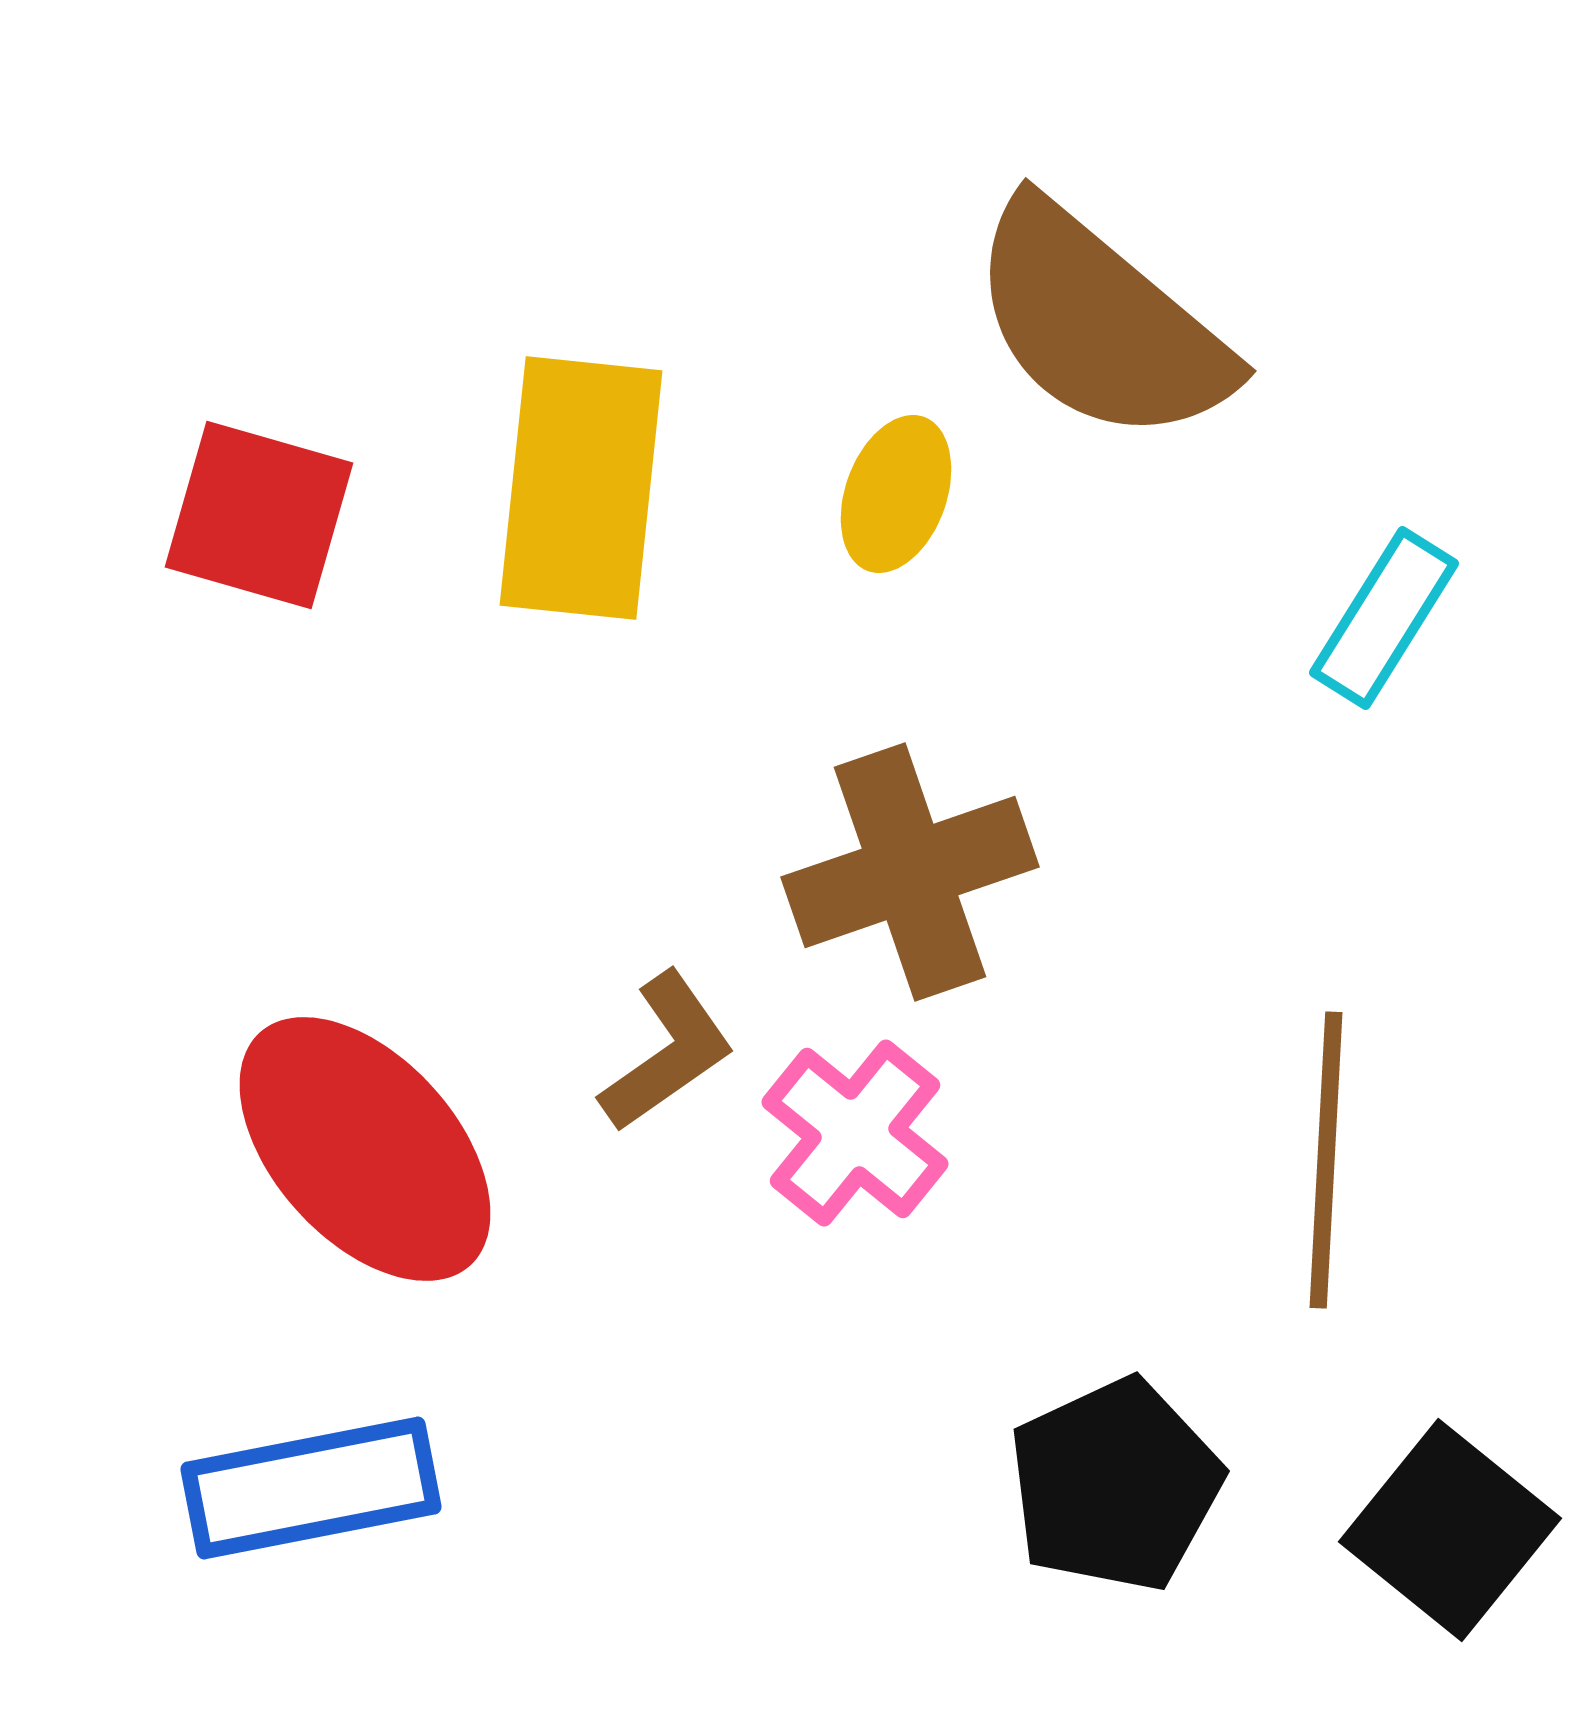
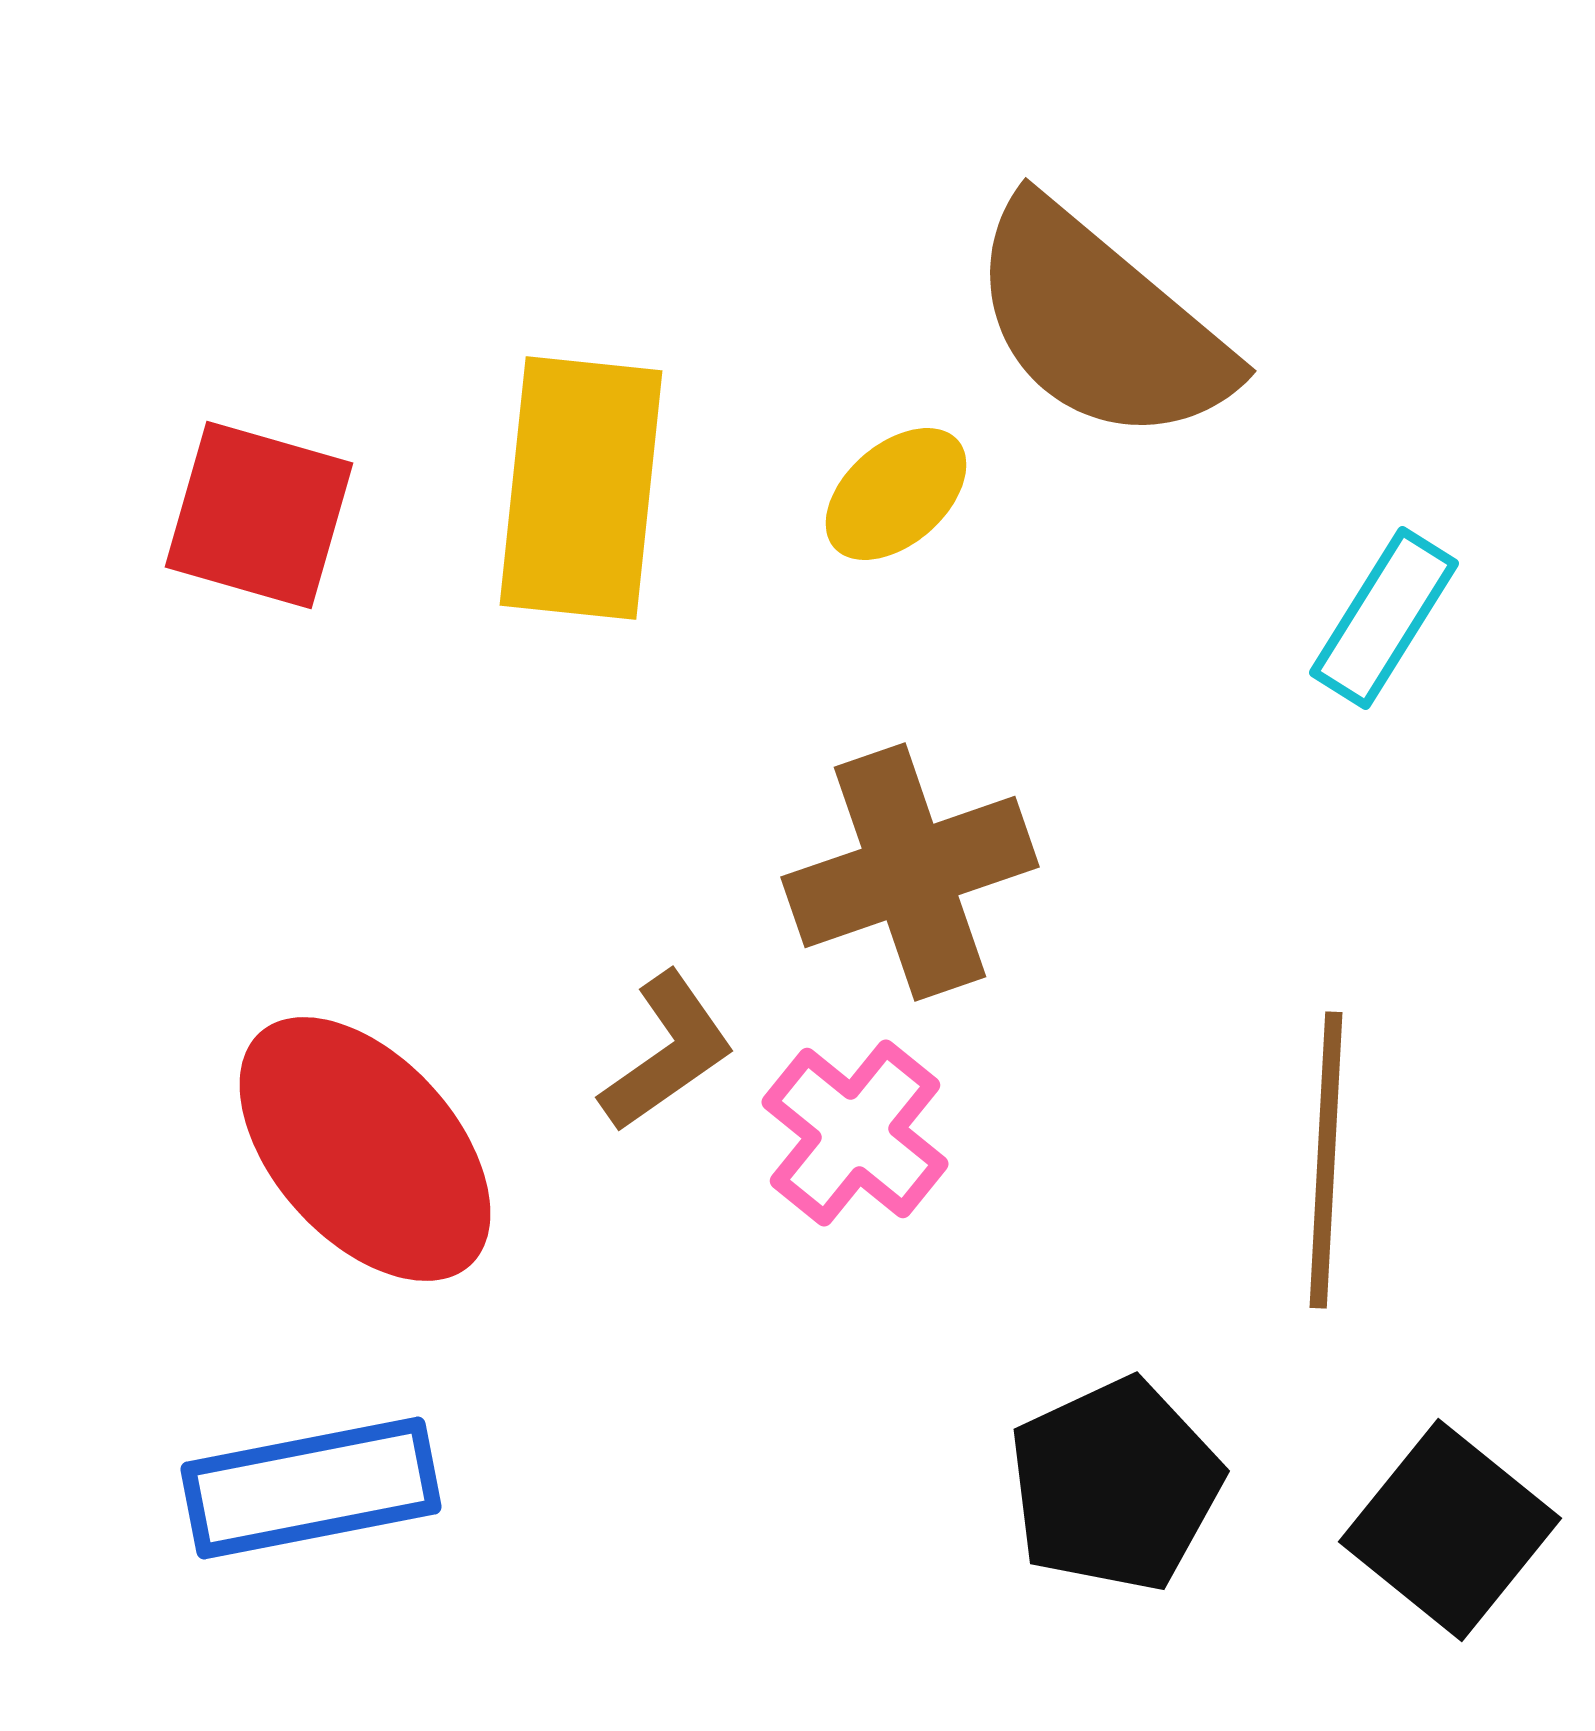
yellow ellipse: rotated 29 degrees clockwise
